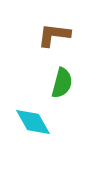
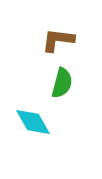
brown L-shape: moved 4 px right, 5 px down
